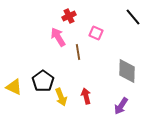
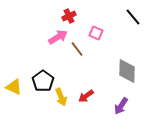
pink arrow: rotated 90 degrees clockwise
brown line: moved 1 px left, 3 px up; rotated 28 degrees counterclockwise
red arrow: rotated 112 degrees counterclockwise
